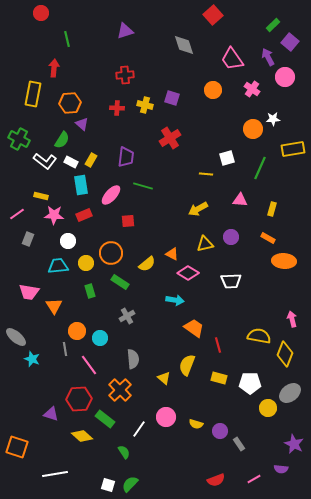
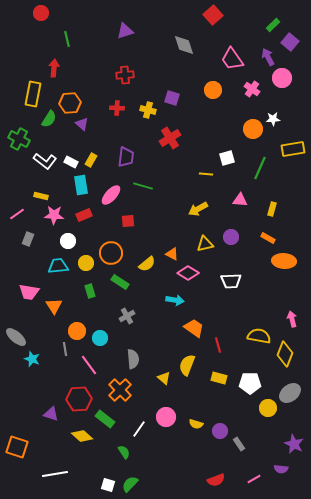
pink circle at (285, 77): moved 3 px left, 1 px down
yellow cross at (145, 105): moved 3 px right, 5 px down
green semicircle at (62, 140): moved 13 px left, 21 px up
